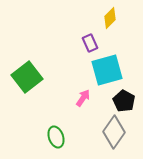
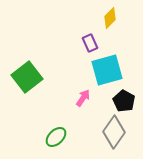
green ellipse: rotated 65 degrees clockwise
